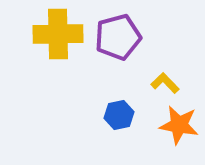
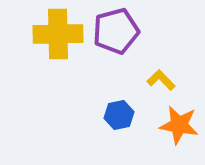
purple pentagon: moved 2 px left, 6 px up
yellow L-shape: moved 4 px left, 3 px up
